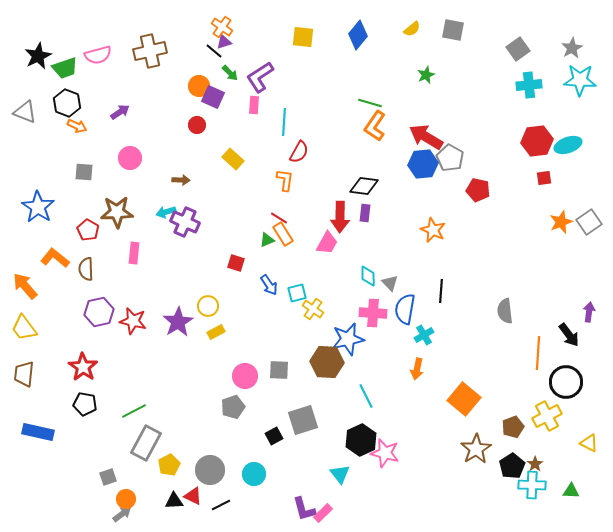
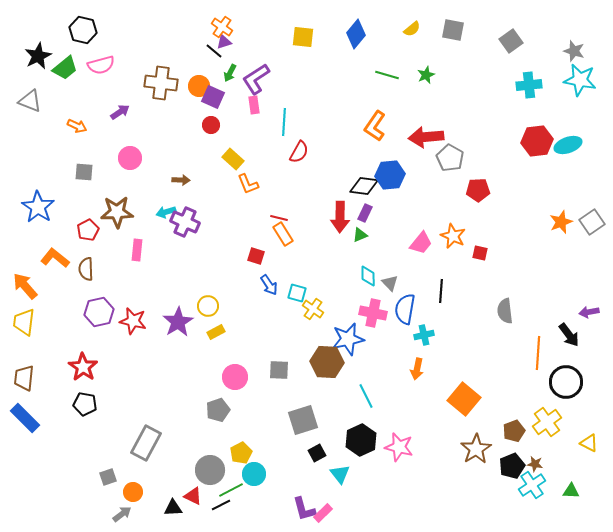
blue diamond at (358, 35): moved 2 px left, 1 px up
gray star at (572, 48): moved 2 px right, 3 px down; rotated 25 degrees counterclockwise
gray square at (518, 49): moved 7 px left, 8 px up
brown cross at (150, 51): moved 11 px right, 32 px down; rotated 20 degrees clockwise
pink semicircle at (98, 55): moved 3 px right, 10 px down
green trapezoid at (65, 68): rotated 20 degrees counterclockwise
green arrow at (230, 73): rotated 72 degrees clockwise
purple L-shape at (260, 77): moved 4 px left, 2 px down
cyan star at (580, 80): rotated 8 degrees clockwise
black hexagon at (67, 103): moved 16 px right, 73 px up; rotated 8 degrees counterclockwise
green line at (370, 103): moved 17 px right, 28 px up
pink rectangle at (254, 105): rotated 12 degrees counterclockwise
gray triangle at (25, 112): moved 5 px right, 11 px up
red circle at (197, 125): moved 14 px right
red arrow at (426, 137): rotated 36 degrees counterclockwise
blue hexagon at (423, 164): moved 33 px left, 11 px down
red square at (544, 178): moved 64 px left, 75 px down; rotated 21 degrees clockwise
orange L-shape at (285, 180): moved 37 px left, 4 px down; rotated 150 degrees clockwise
red pentagon at (478, 190): rotated 15 degrees counterclockwise
purple rectangle at (365, 213): rotated 18 degrees clockwise
red line at (279, 218): rotated 18 degrees counterclockwise
gray square at (589, 222): moved 3 px right
red pentagon at (88, 230): rotated 15 degrees clockwise
orange star at (433, 230): moved 20 px right, 6 px down
green triangle at (267, 240): moved 93 px right, 5 px up
pink trapezoid at (327, 243): moved 94 px right; rotated 10 degrees clockwise
pink rectangle at (134, 253): moved 3 px right, 3 px up
red square at (236, 263): moved 20 px right, 7 px up
cyan square at (297, 293): rotated 30 degrees clockwise
purple arrow at (589, 312): rotated 108 degrees counterclockwise
pink cross at (373, 313): rotated 8 degrees clockwise
yellow trapezoid at (24, 328): moved 6 px up; rotated 44 degrees clockwise
cyan cross at (424, 335): rotated 18 degrees clockwise
brown trapezoid at (24, 374): moved 4 px down
pink circle at (245, 376): moved 10 px left, 1 px down
gray pentagon at (233, 407): moved 15 px left, 3 px down
green line at (134, 411): moved 97 px right, 79 px down
yellow cross at (547, 416): moved 6 px down; rotated 8 degrees counterclockwise
brown pentagon at (513, 427): moved 1 px right, 4 px down
blue rectangle at (38, 432): moved 13 px left, 14 px up; rotated 32 degrees clockwise
black square at (274, 436): moved 43 px right, 17 px down
pink star at (385, 453): moved 14 px right, 6 px up
brown star at (535, 464): rotated 28 degrees counterclockwise
yellow pentagon at (169, 465): moved 72 px right, 12 px up
black pentagon at (512, 466): rotated 10 degrees clockwise
cyan cross at (532, 485): rotated 36 degrees counterclockwise
orange circle at (126, 499): moved 7 px right, 7 px up
black triangle at (174, 501): moved 1 px left, 7 px down
